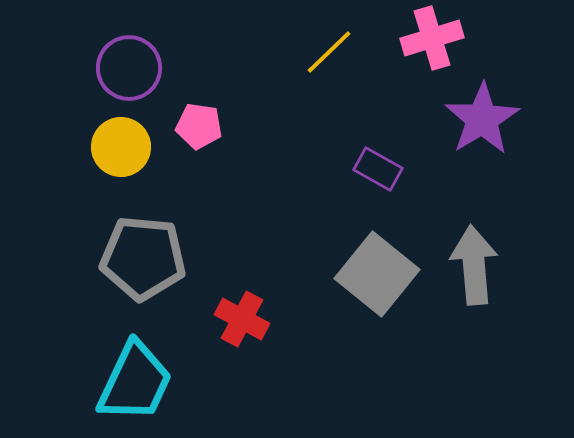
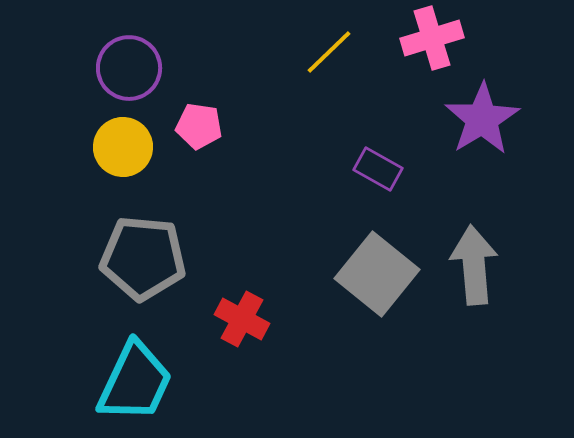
yellow circle: moved 2 px right
